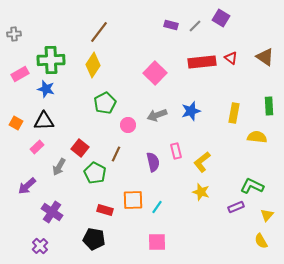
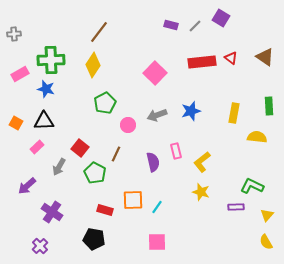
purple rectangle at (236, 207): rotated 21 degrees clockwise
yellow semicircle at (261, 241): moved 5 px right, 1 px down
